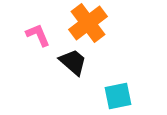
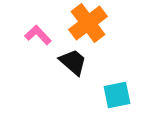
pink L-shape: rotated 20 degrees counterclockwise
cyan square: moved 1 px left, 1 px up
